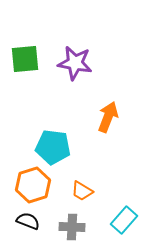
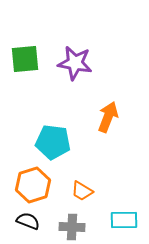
cyan pentagon: moved 5 px up
cyan rectangle: rotated 48 degrees clockwise
